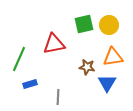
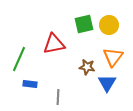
orange triangle: rotated 45 degrees counterclockwise
blue rectangle: rotated 24 degrees clockwise
